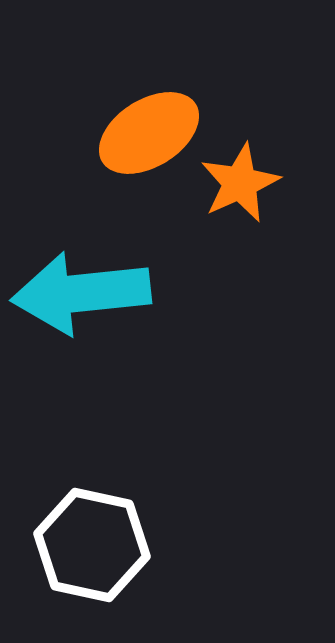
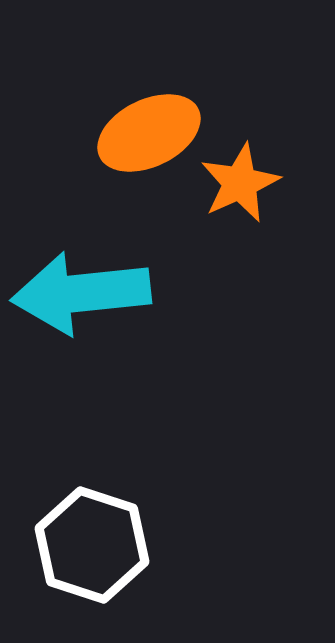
orange ellipse: rotated 6 degrees clockwise
white hexagon: rotated 6 degrees clockwise
